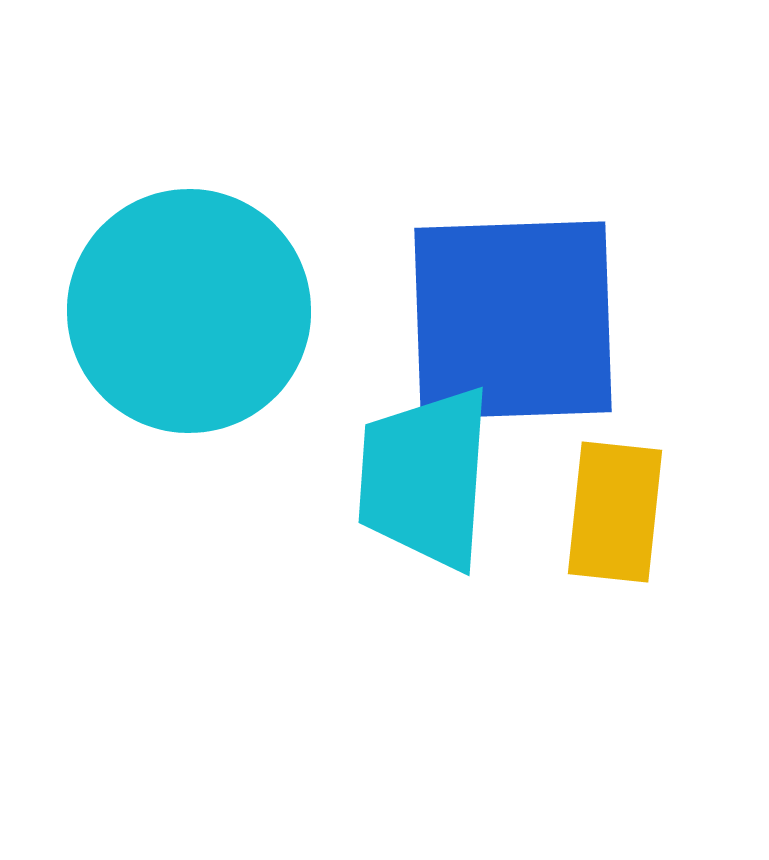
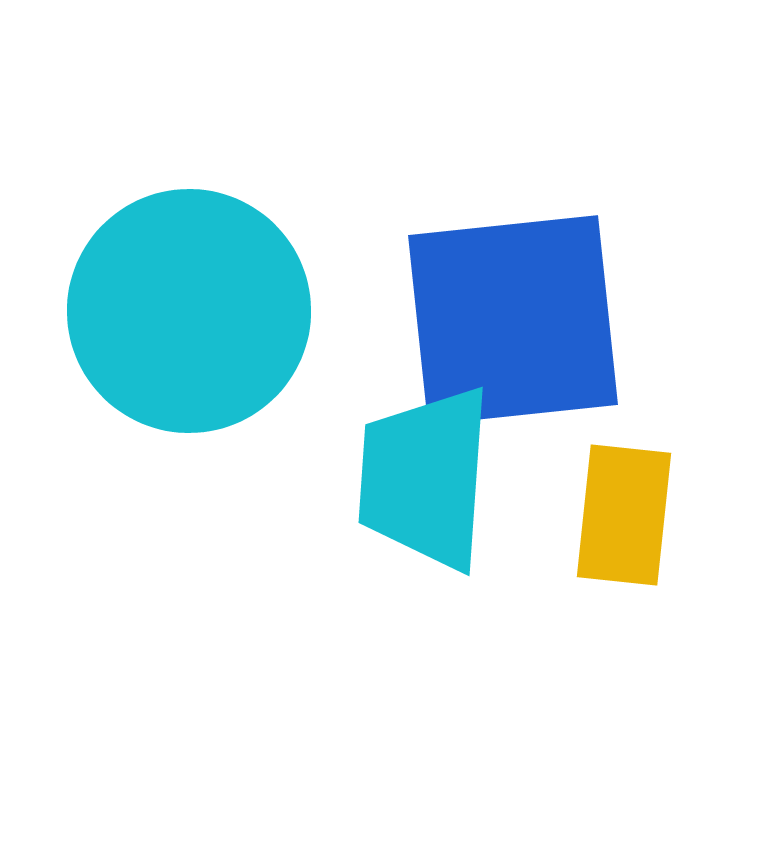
blue square: rotated 4 degrees counterclockwise
yellow rectangle: moved 9 px right, 3 px down
